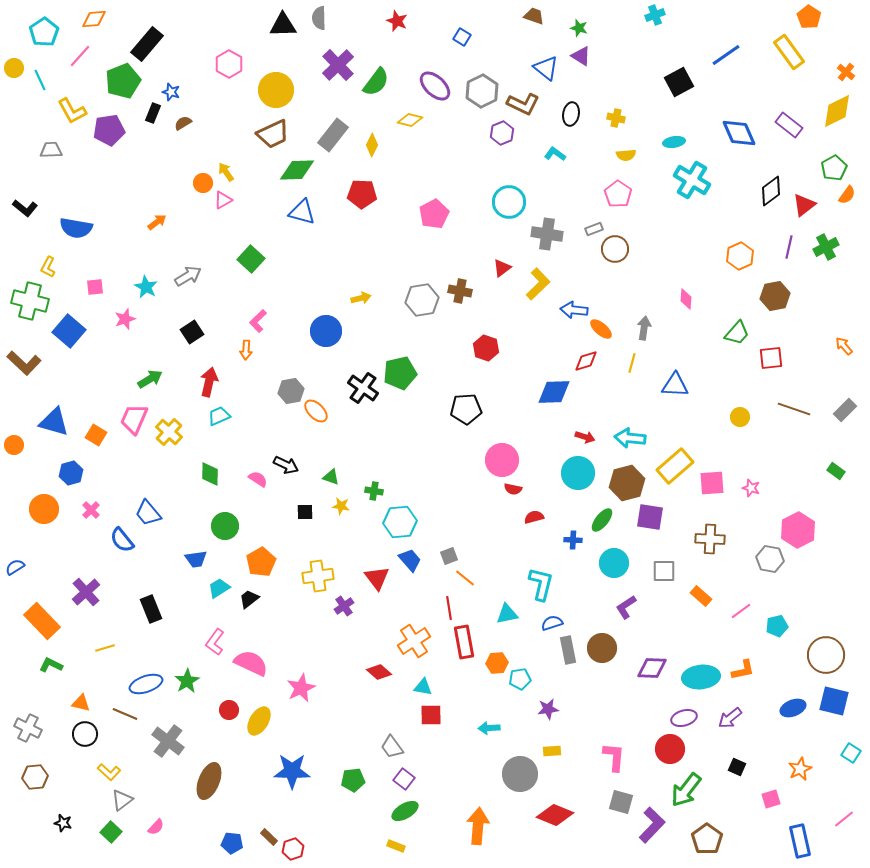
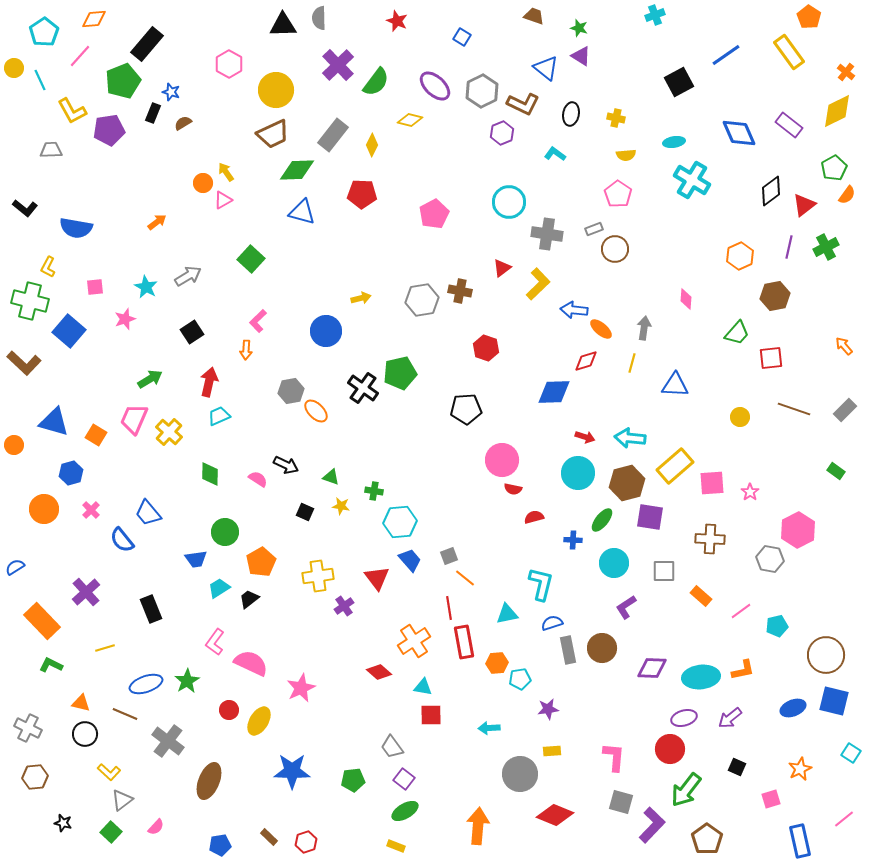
pink star at (751, 488): moved 1 px left, 4 px down; rotated 18 degrees clockwise
black square at (305, 512): rotated 24 degrees clockwise
green circle at (225, 526): moved 6 px down
blue pentagon at (232, 843): moved 12 px left, 2 px down; rotated 15 degrees counterclockwise
red hexagon at (293, 849): moved 13 px right, 7 px up
